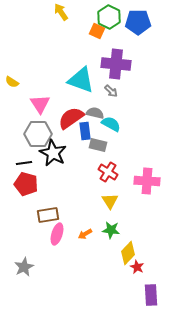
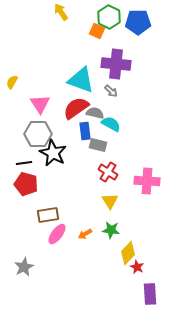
yellow semicircle: rotated 88 degrees clockwise
red semicircle: moved 5 px right, 10 px up
pink ellipse: rotated 20 degrees clockwise
purple rectangle: moved 1 px left, 1 px up
